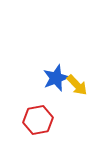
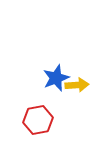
yellow arrow: rotated 50 degrees counterclockwise
